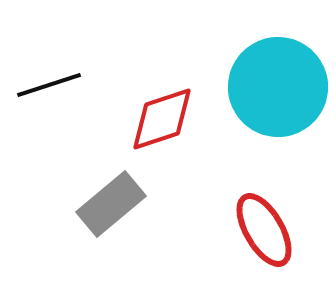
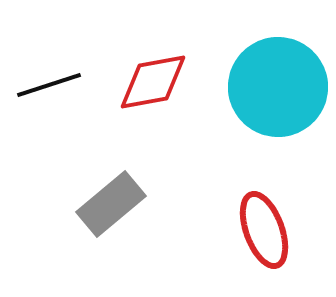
red diamond: moved 9 px left, 37 px up; rotated 8 degrees clockwise
red ellipse: rotated 10 degrees clockwise
